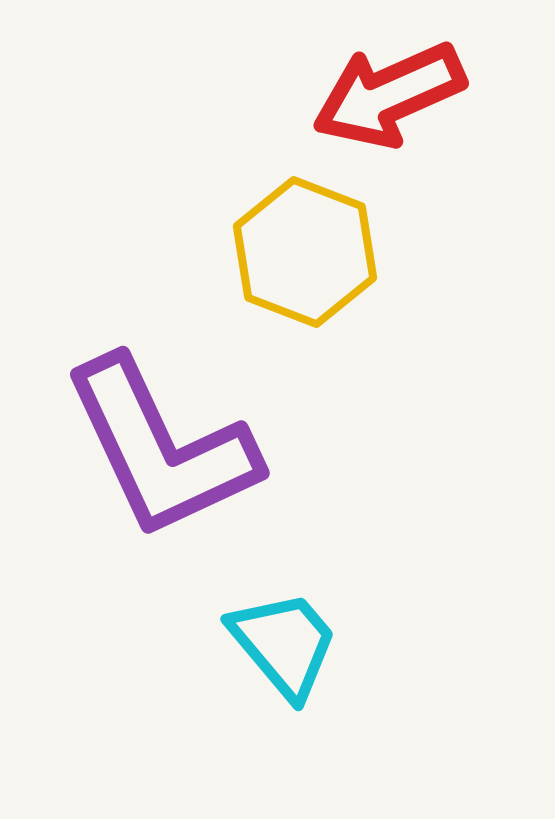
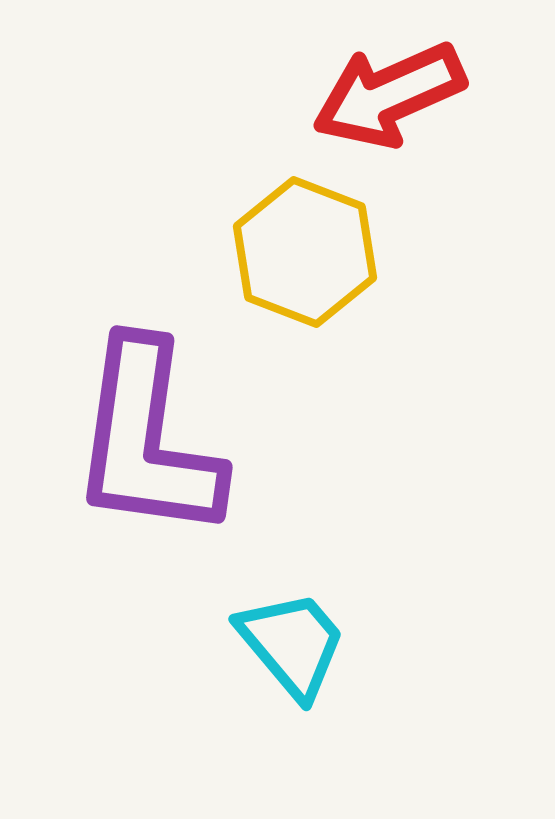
purple L-shape: moved 14 px left, 8 px up; rotated 33 degrees clockwise
cyan trapezoid: moved 8 px right
